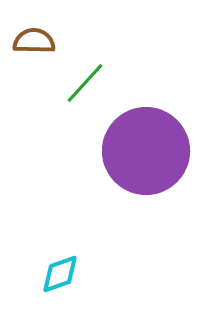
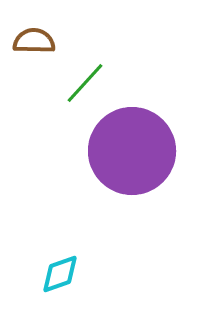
purple circle: moved 14 px left
